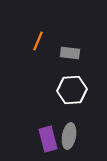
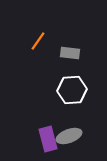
orange line: rotated 12 degrees clockwise
gray ellipse: rotated 60 degrees clockwise
